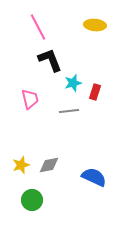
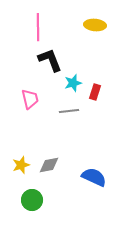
pink line: rotated 28 degrees clockwise
